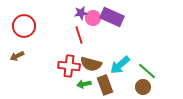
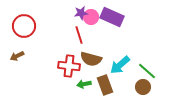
pink circle: moved 2 px left, 1 px up
brown semicircle: moved 5 px up
